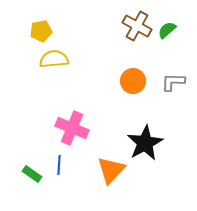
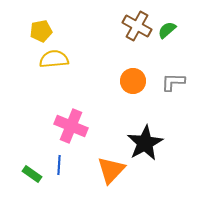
pink cross: moved 1 px left, 2 px up
